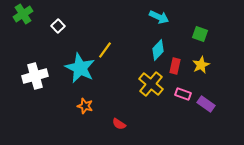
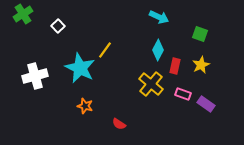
cyan diamond: rotated 15 degrees counterclockwise
